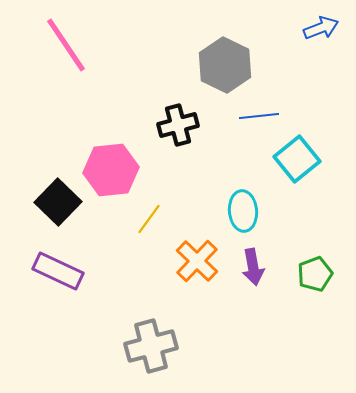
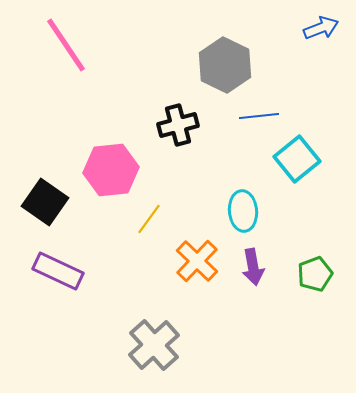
black square: moved 13 px left; rotated 9 degrees counterclockwise
gray cross: moved 3 px right, 1 px up; rotated 27 degrees counterclockwise
